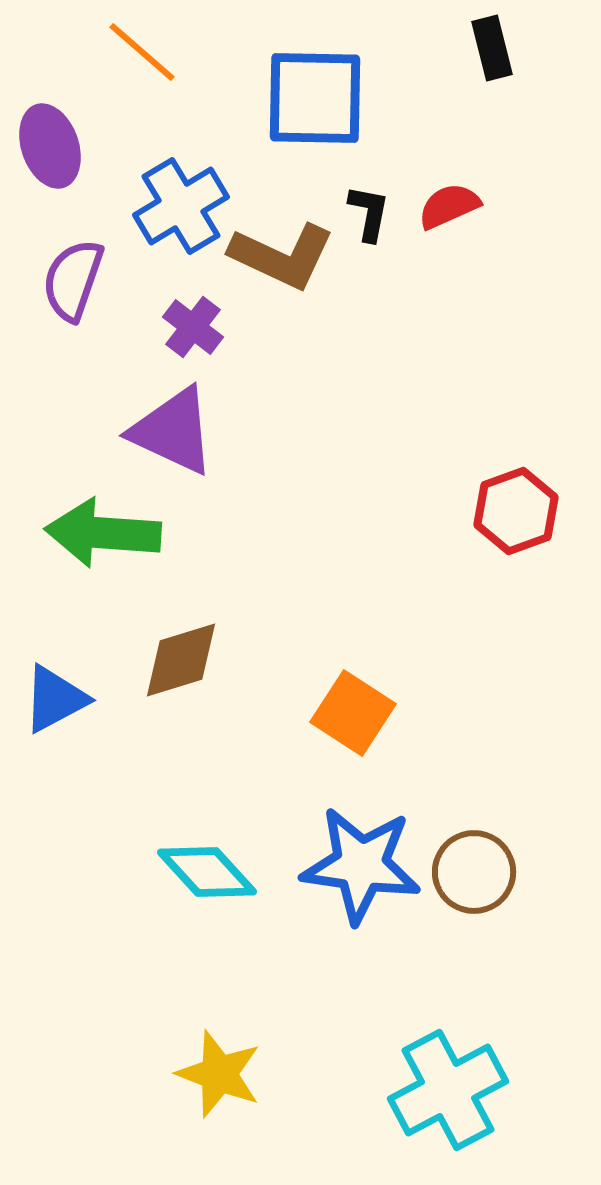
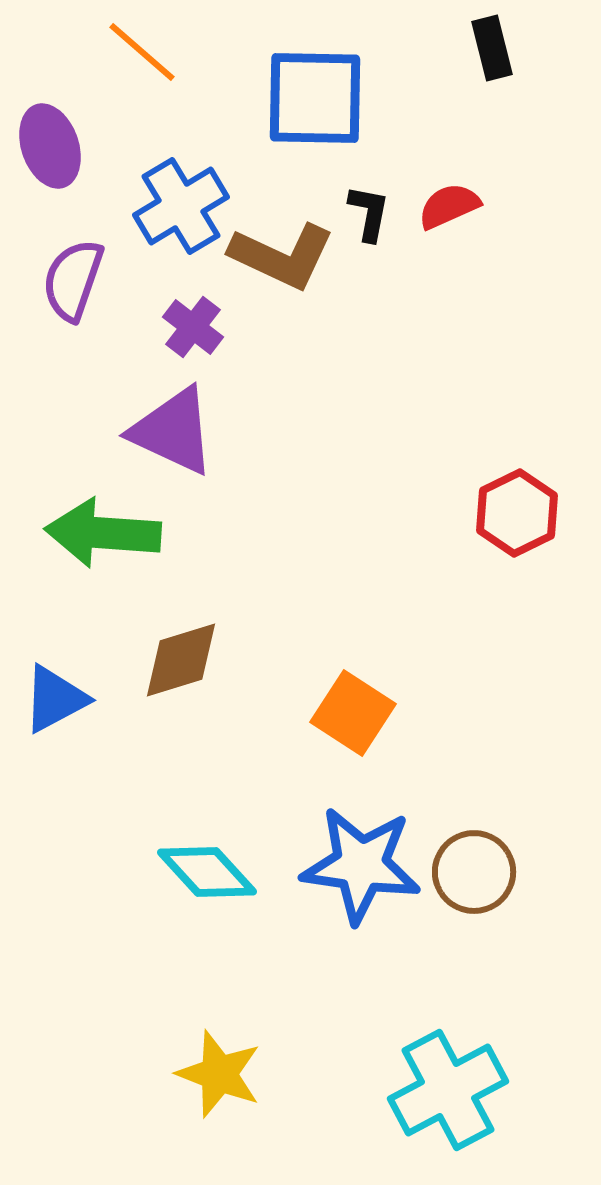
red hexagon: moved 1 px right, 2 px down; rotated 6 degrees counterclockwise
